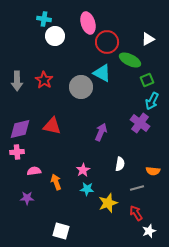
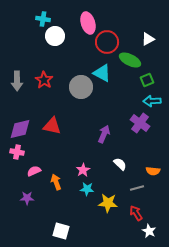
cyan cross: moved 1 px left
cyan arrow: rotated 60 degrees clockwise
purple arrow: moved 3 px right, 2 px down
pink cross: rotated 16 degrees clockwise
white semicircle: rotated 56 degrees counterclockwise
pink semicircle: rotated 16 degrees counterclockwise
yellow star: rotated 24 degrees clockwise
white star: rotated 24 degrees counterclockwise
